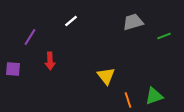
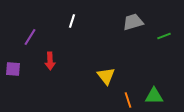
white line: moved 1 px right; rotated 32 degrees counterclockwise
green triangle: rotated 18 degrees clockwise
